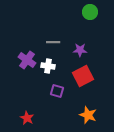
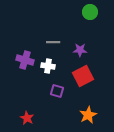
purple cross: moved 2 px left; rotated 18 degrees counterclockwise
orange star: rotated 24 degrees clockwise
